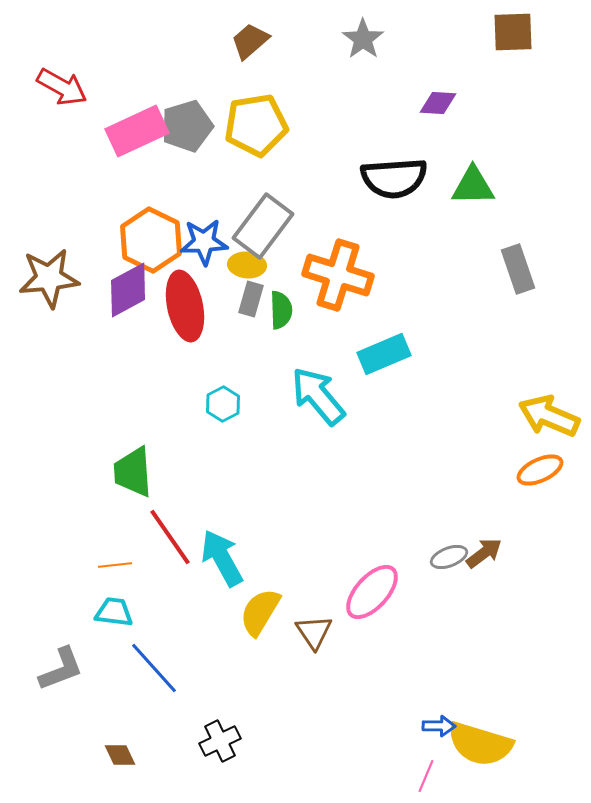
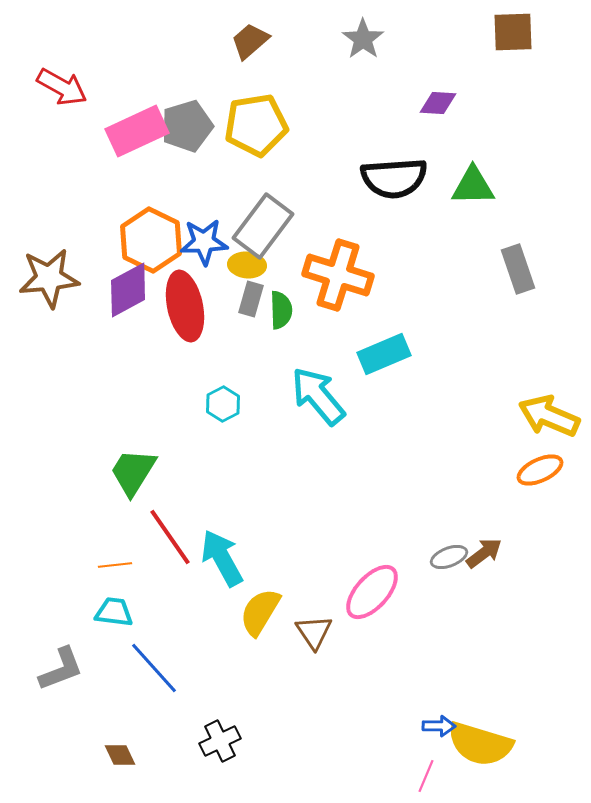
green trapezoid at (133, 472): rotated 36 degrees clockwise
